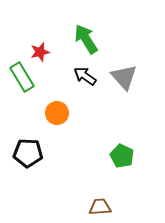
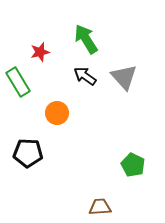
green rectangle: moved 4 px left, 5 px down
green pentagon: moved 11 px right, 9 px down
